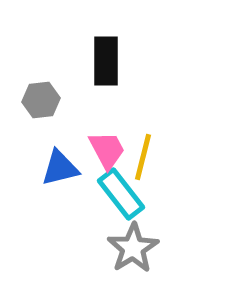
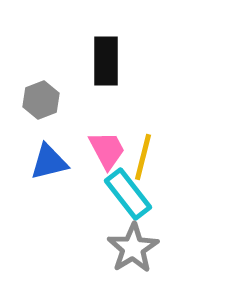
gray hexagon: rotated 15 degrees counterclockwise
blue triangle: moved 11 px left, 6 px up
cyan rectangle: moved 7 px right
